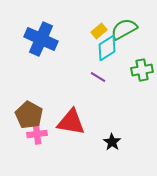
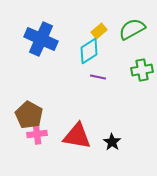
green semicircle: moved 8 px right
cyan diamond: moved 18 px left, 3 px down
purple line: rotated 21 degrees counterclockwise
red triangle: moved 6 px right, 14 px down
